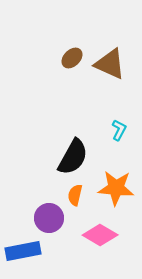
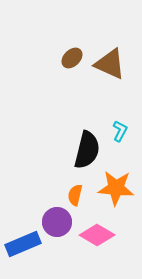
cyan L-shape: moved 1 px right, 1 px down
black semicircle: moved 14 px right, 7 px up; rotated 15 degrees counterclockwise
purple circle: moved 8 px right, 4 px down
pink diamond: moved 3 px left
blue rectangle: moved 7 px up; rotated 12 degrees counterclockwise
